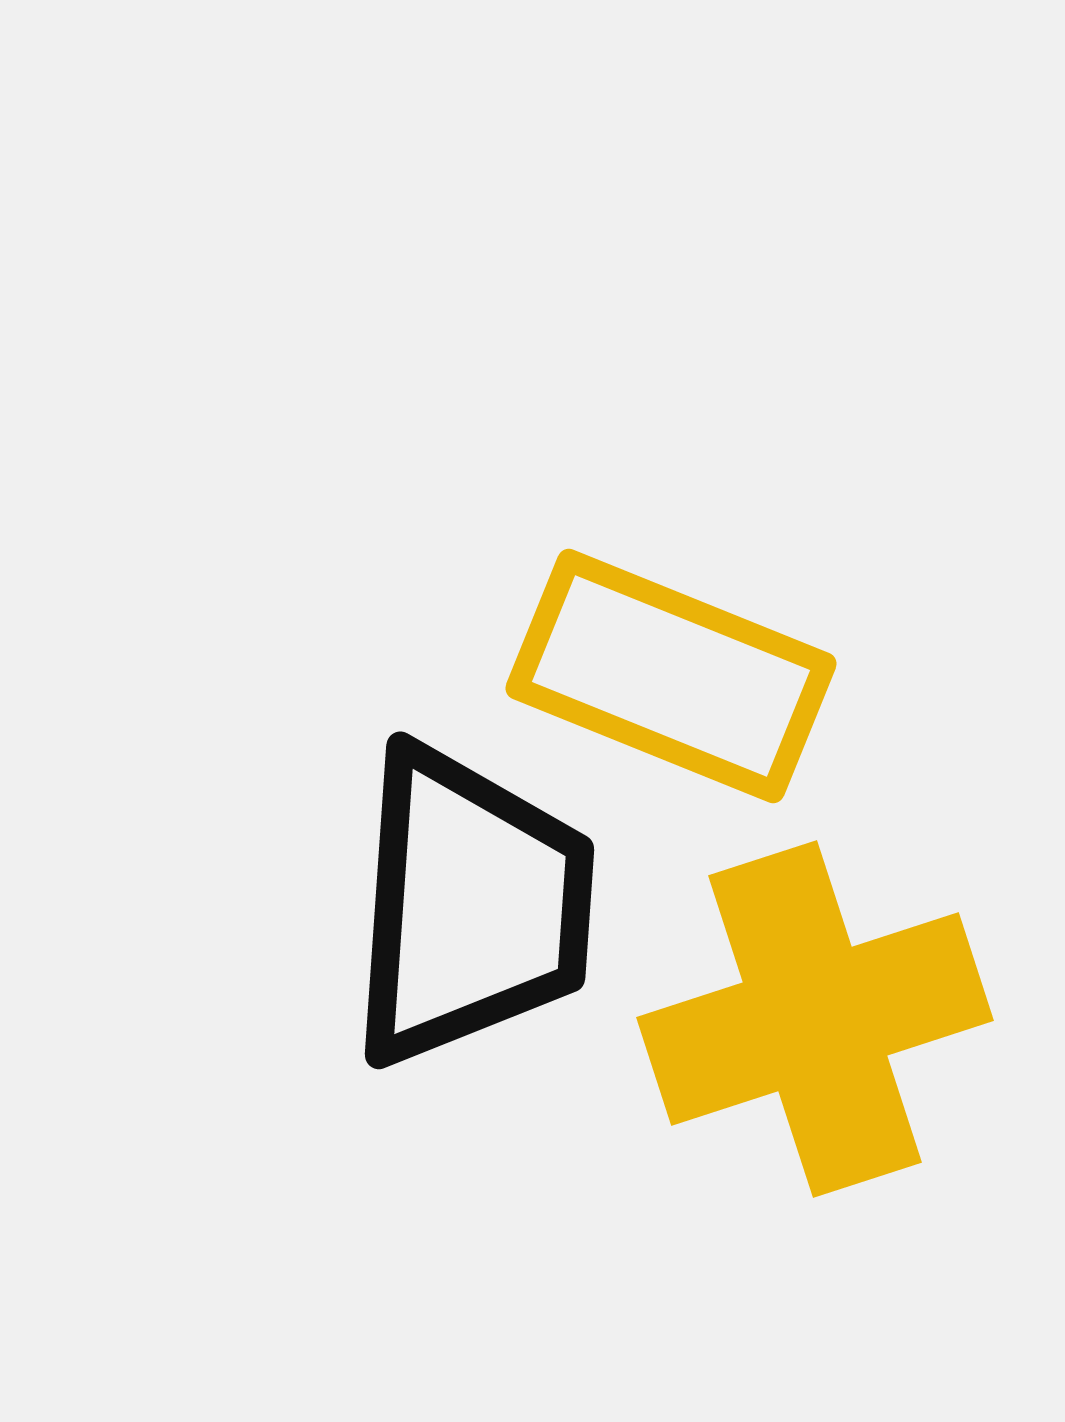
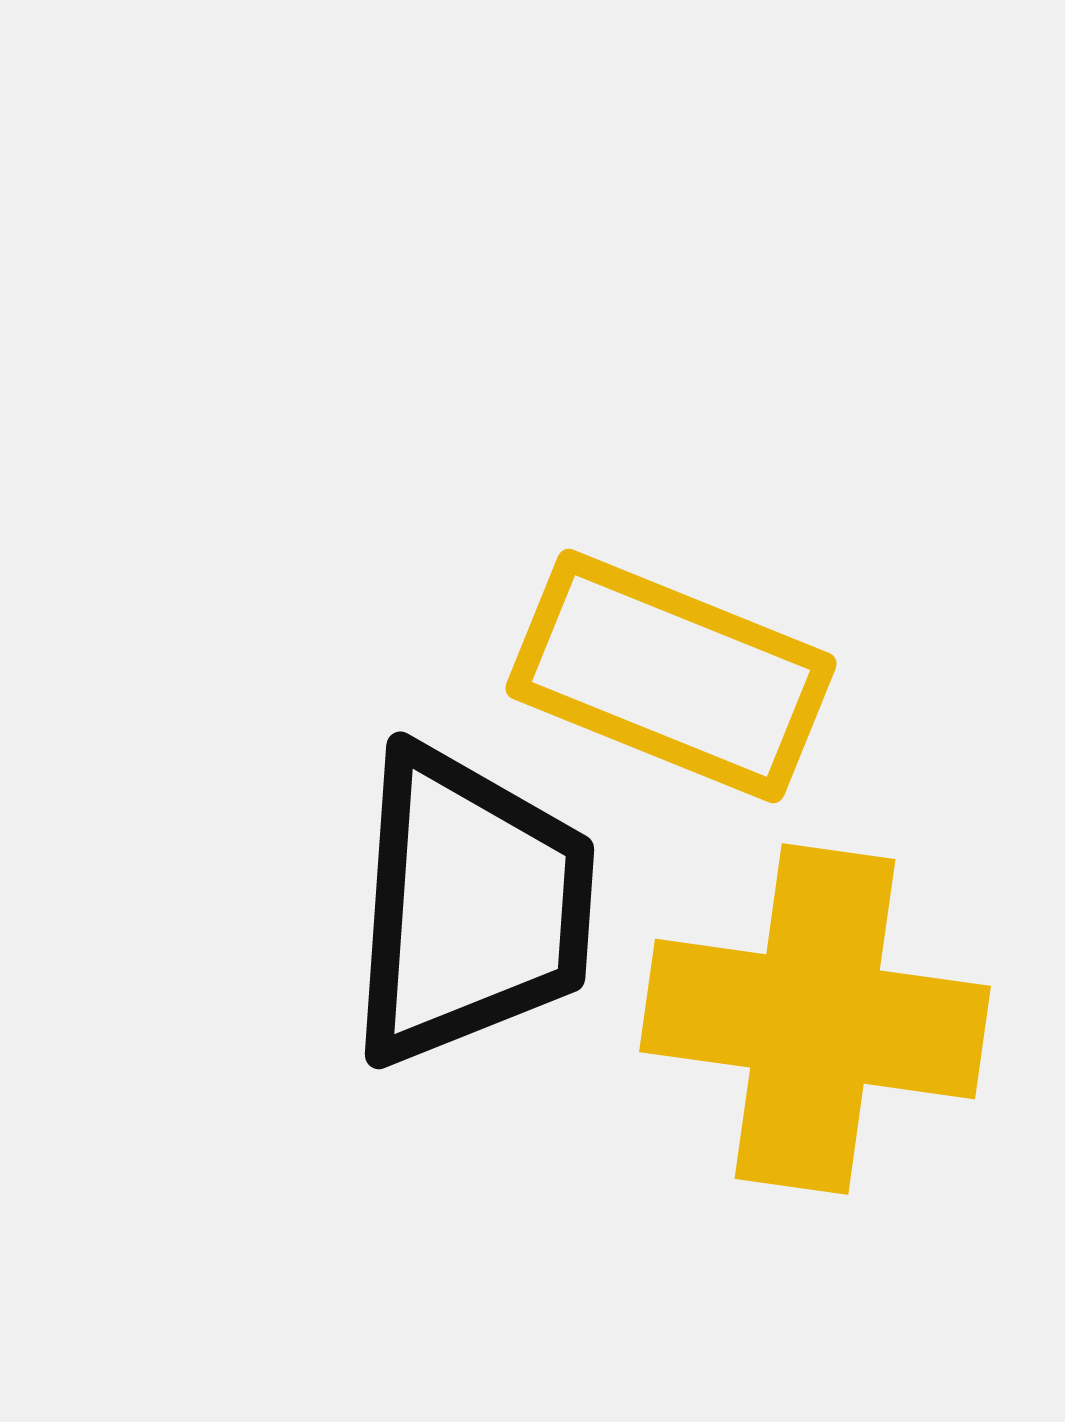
yellow cross: rotated 26 degrees clockwise
